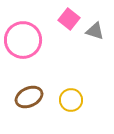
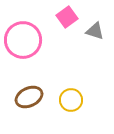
pink square: moved 2 px left, 2 px up; rotated 15 degrees clockwise
